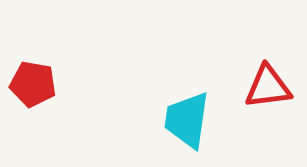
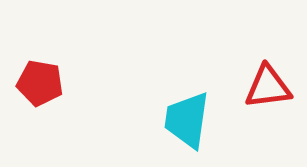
red pentagon: moved 7 px right, 1 px up
